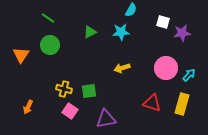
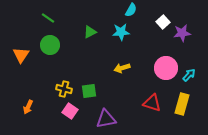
white square: rotated 32 degrees clockwise
